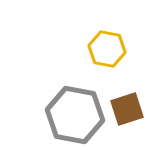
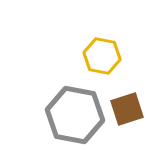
yellow hexagon: moved 5 px left, 7 px down
